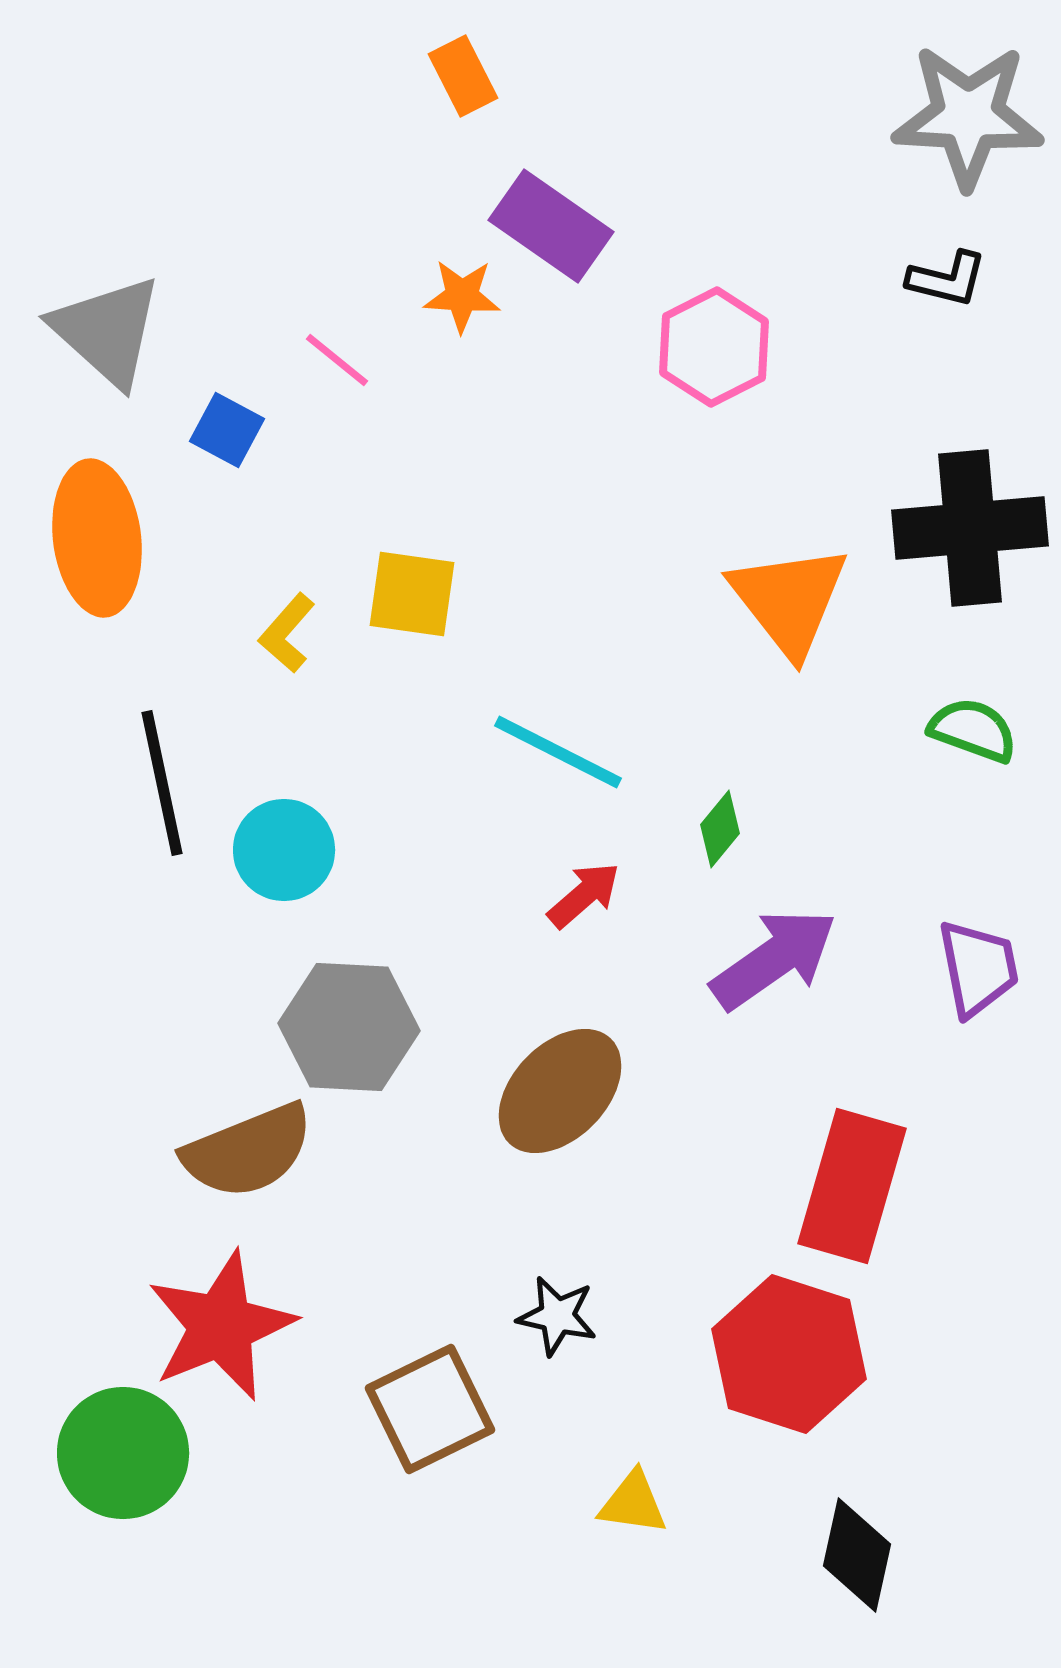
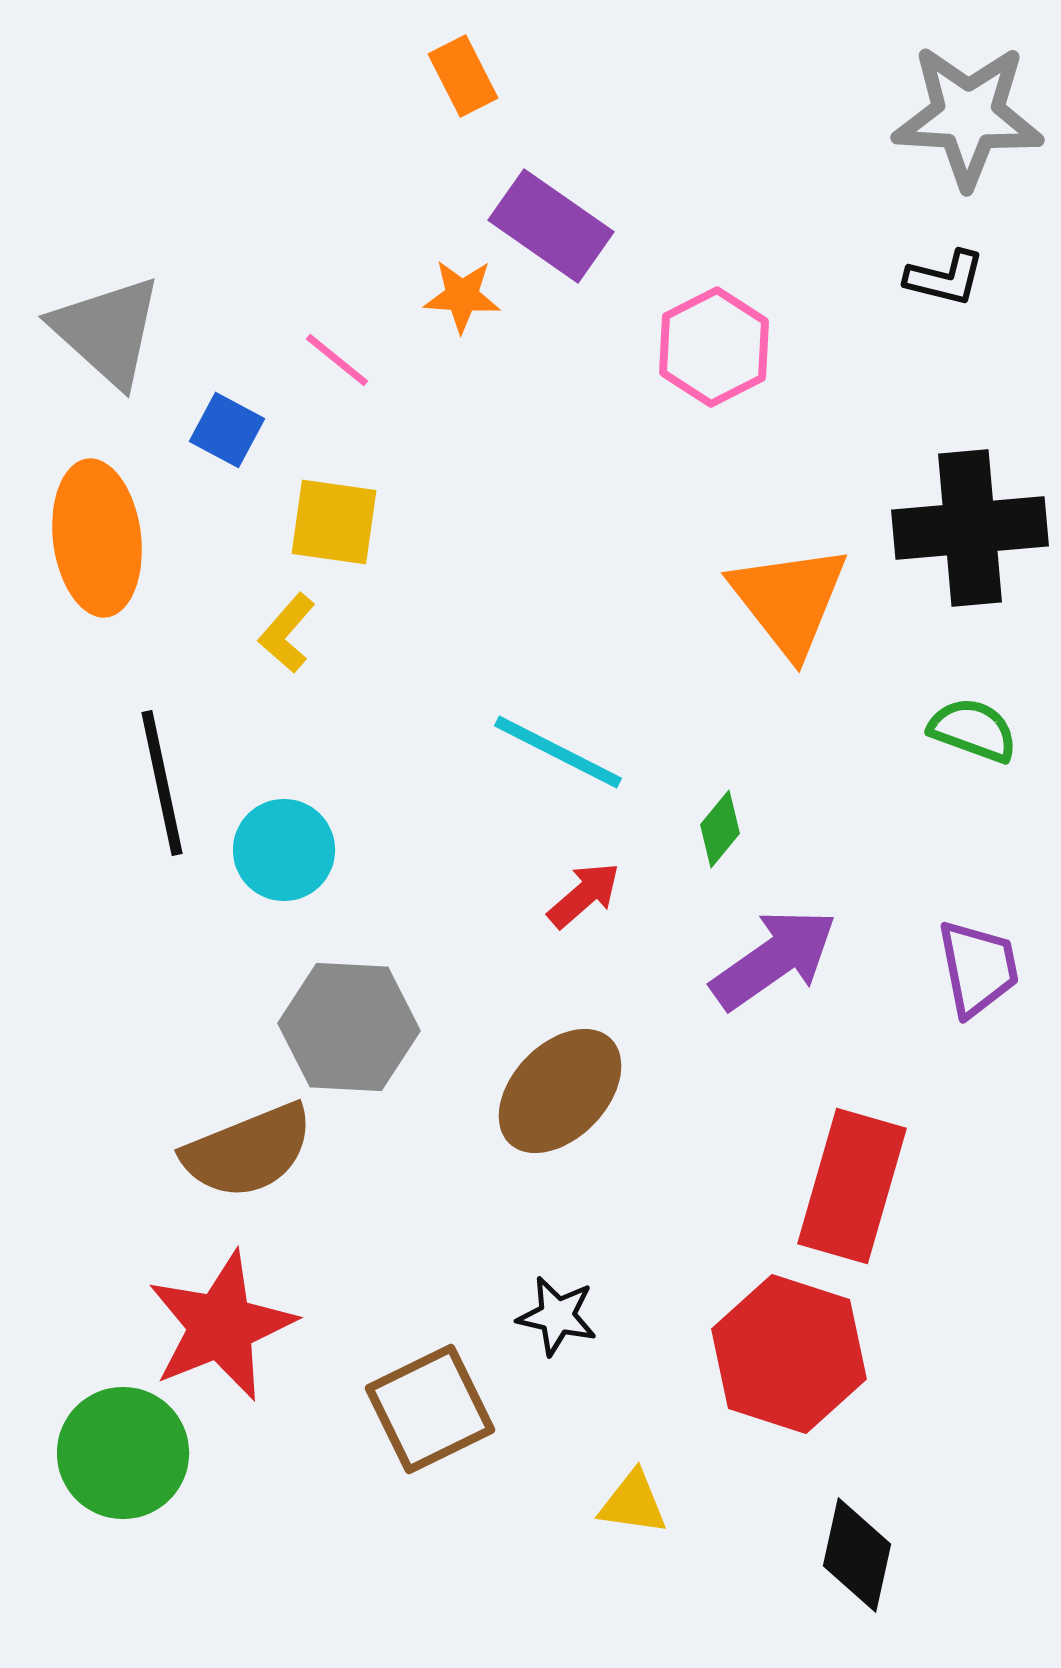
black L-shape: moved 2 px left, 1 px up
yellow square: moved 78 px left, 72 px up
